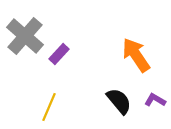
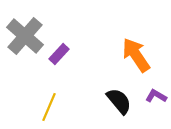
purple L-shape: moved 1 px right, 4 px up
